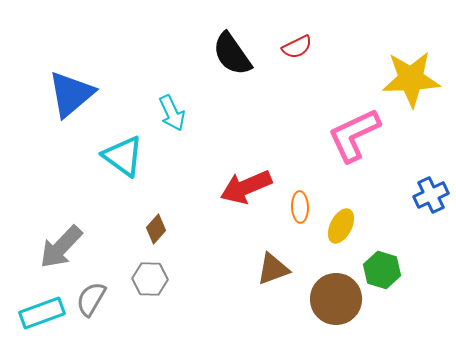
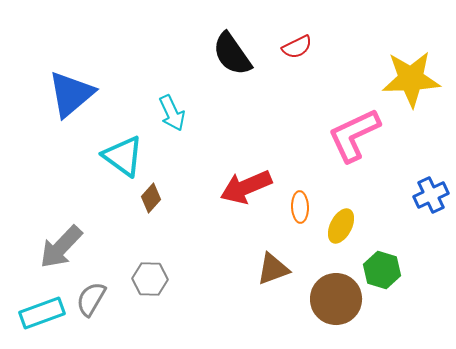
brown diamond: moved 5 px left, 31 px up
